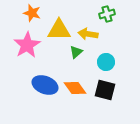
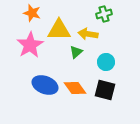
green cross: moved 3 px left
pink star: moved 3 px right
